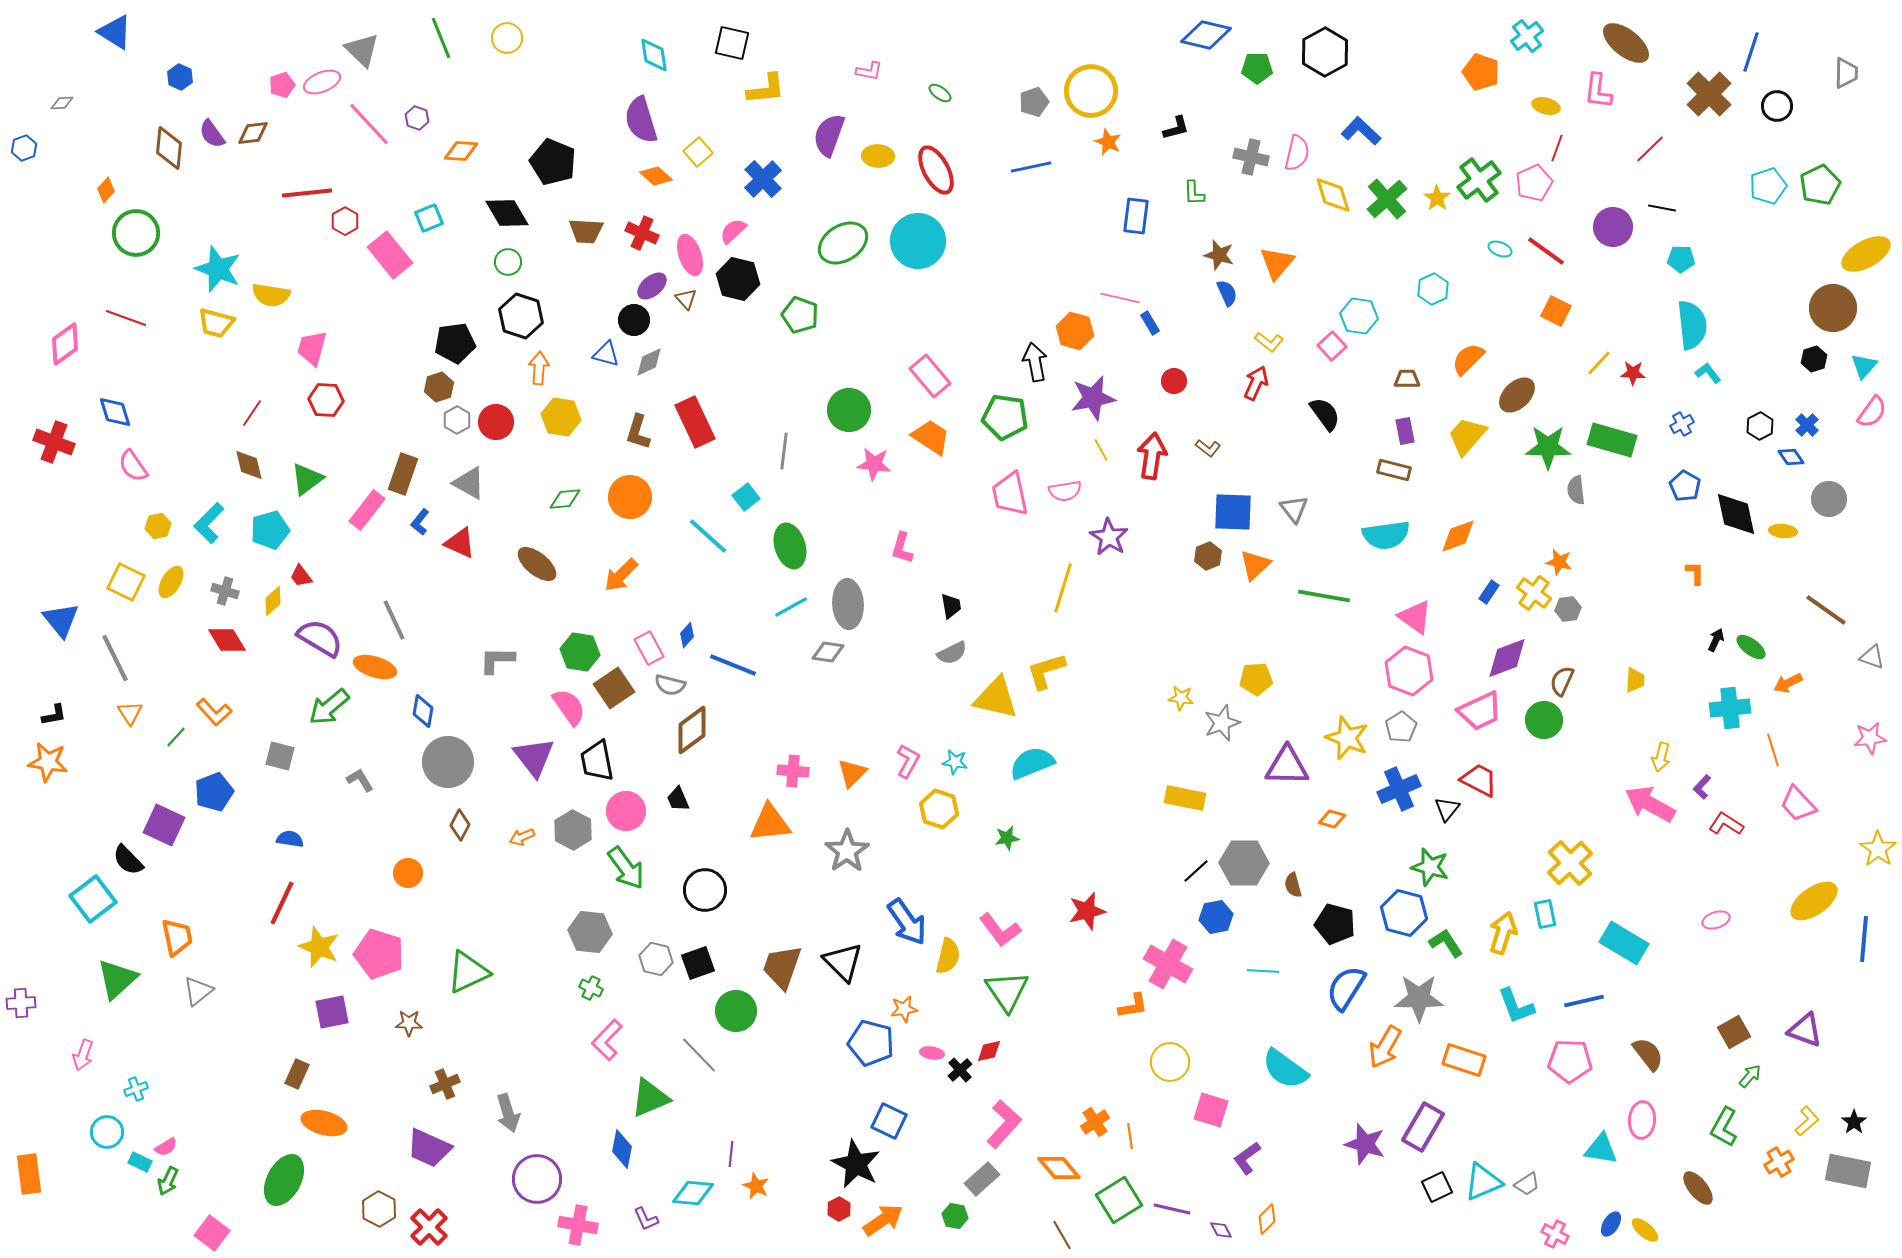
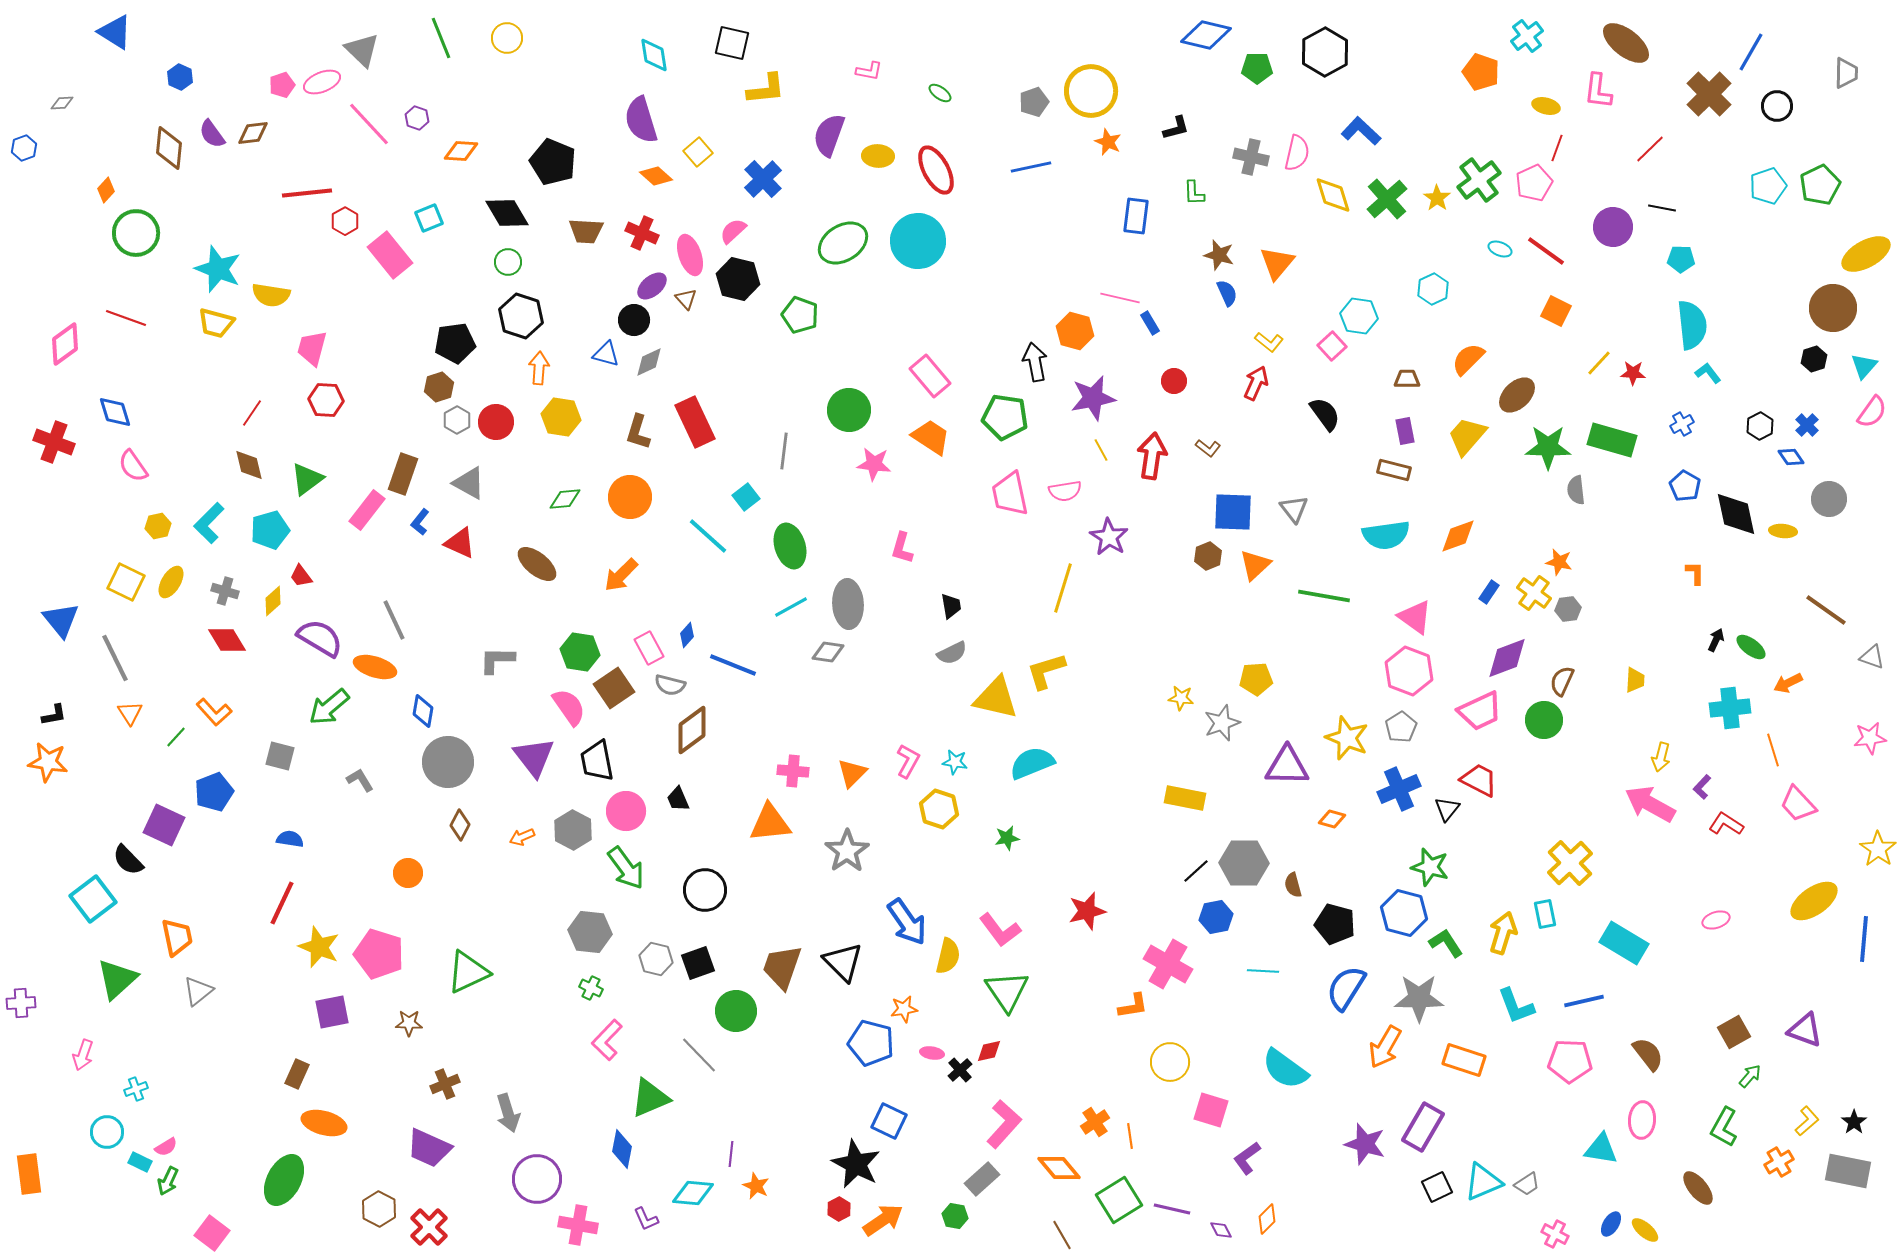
blue line at (1751, 52): rotated 12 degrees clockwise
